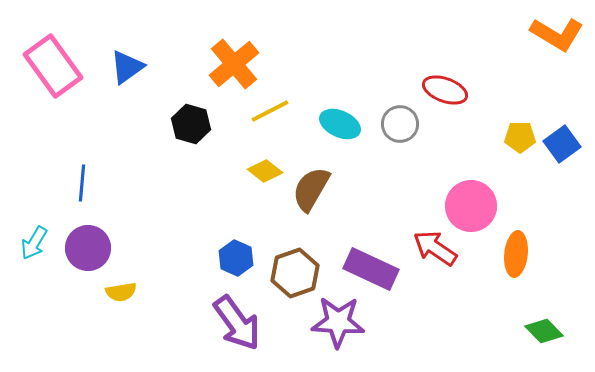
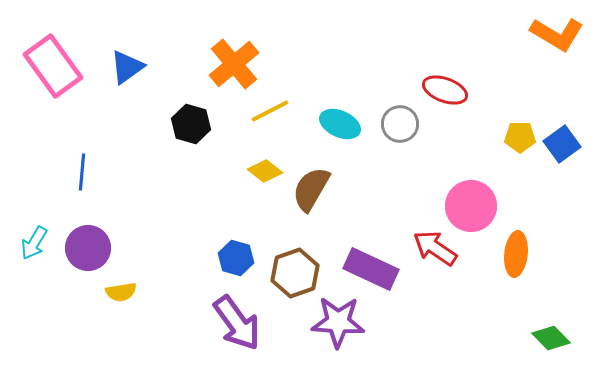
blue line: moved 11 px up
blue hexagon: rotated 8 degrees counterclockwise
green diamond: moved 7 px right, 7 px down
